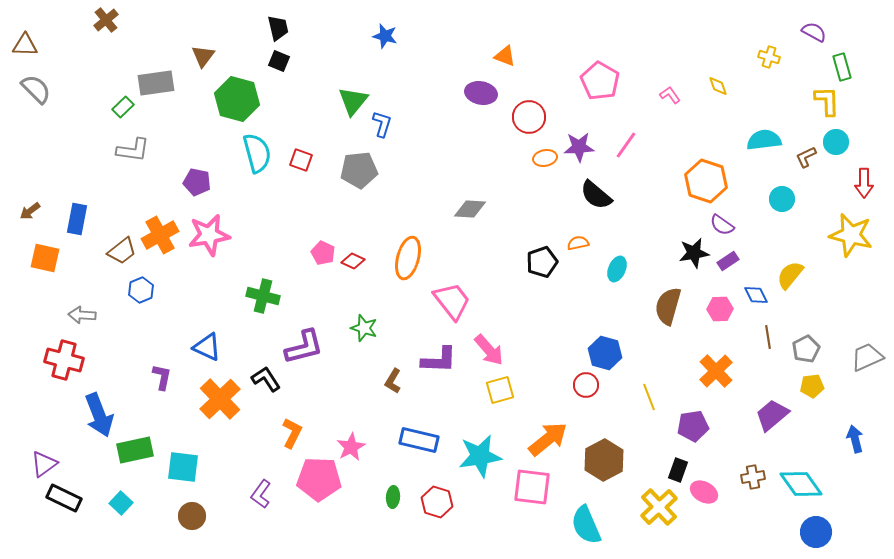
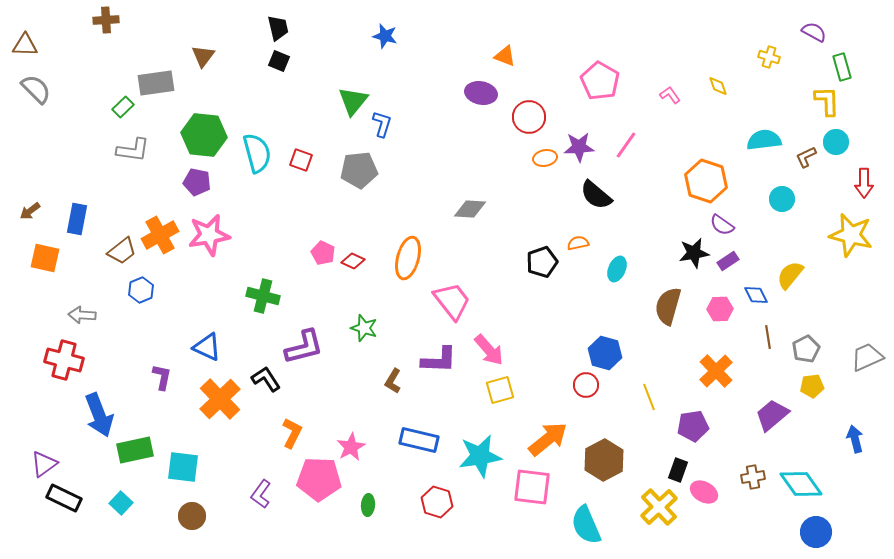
brown cross at (106, 20): rotated 35 degrees clockwise
green hexagon at (237, 99): moved 33 px left, 36 px down; rotated 9 degrees counterclockwise
green ellipse at (393, 497): moved 25 px left, 8 px down
